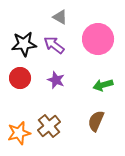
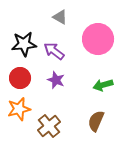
purple arrow: moved 6 px down
orange star: moved 24 px up
